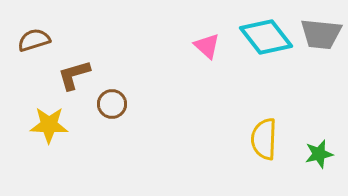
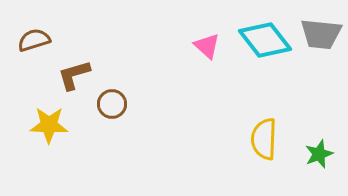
cyan diamond: moved 1 px left, 3 px down
green star: rotated 8 degrees counterclockwise
